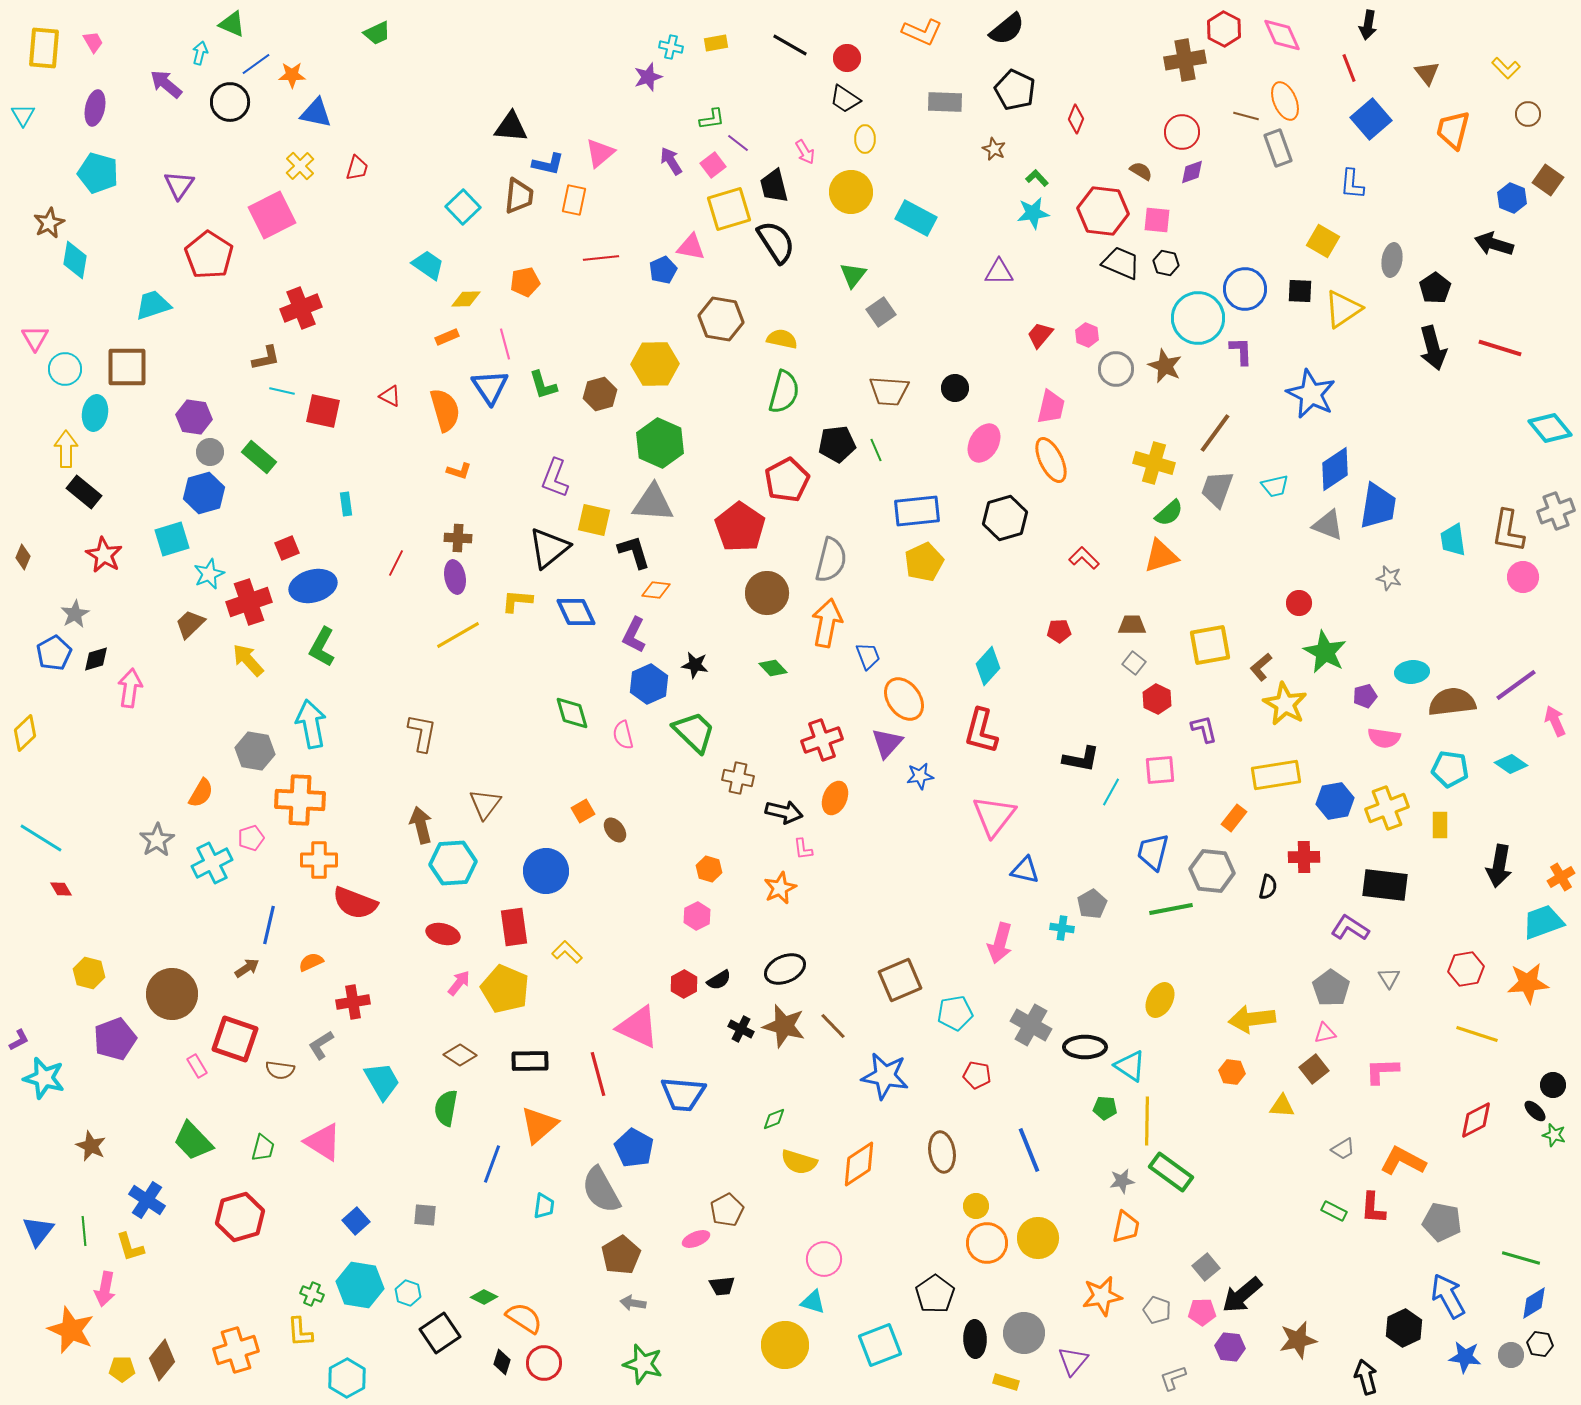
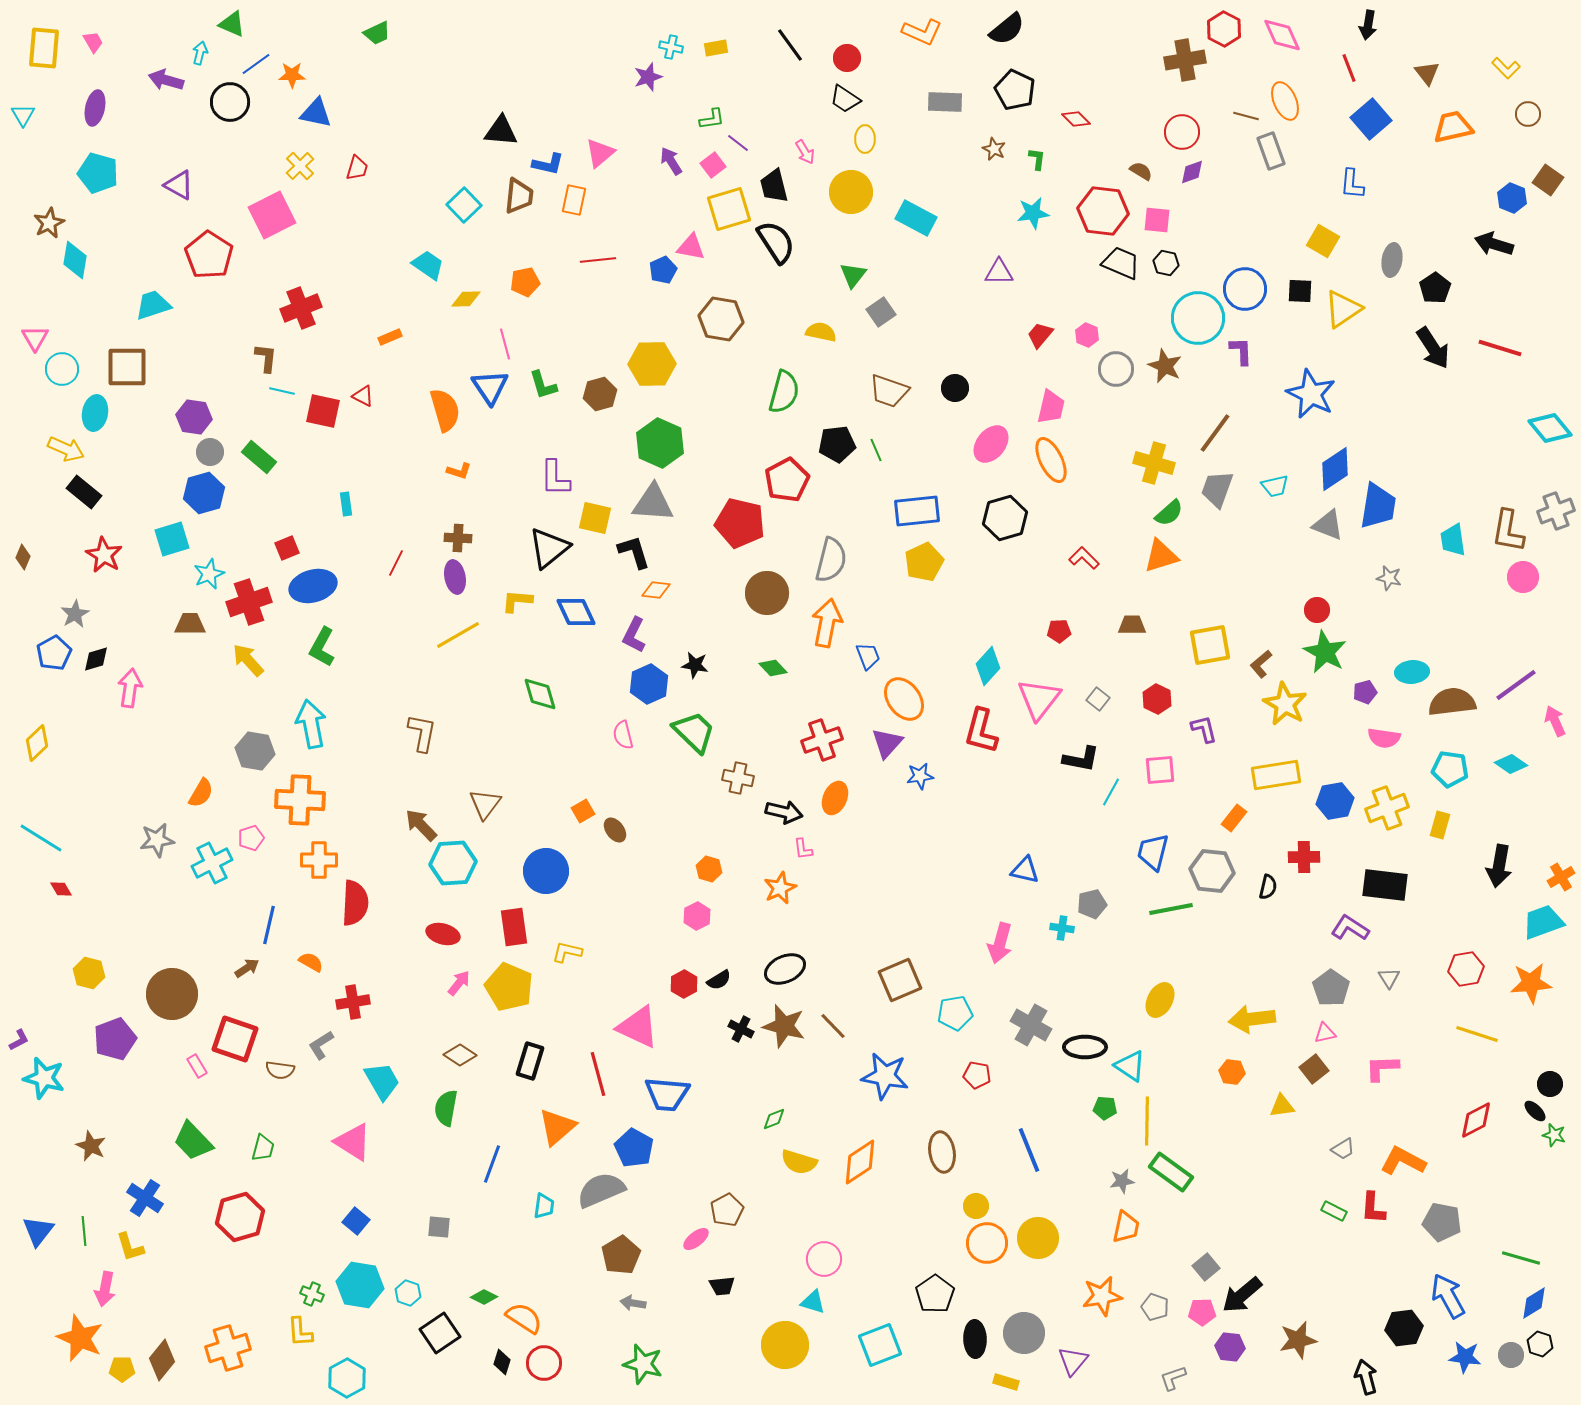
yellow rectangle at (716, 43): moved 5 px down
black line at (790, 45): rotated 24 degrees clockwise
purple arrow at (166, 84): moved 4 px up; rotated 24 degrees counterclockwise
red diamond at (1076, 119): rotated 68 degrees counterclockwise
black triangle at (511, 127): moved 10 px left, 4 px down
orange trapezoid at (1453, 130): moved 3 px up; rotated 63 degrees clockwise
gray rectangle at (1278, 148): moved 7 px left, 3 px down
green L-shape at (1037, 178): moved 19 px up; rotated 50 degrees clockwise
purple triangle at (179, 185): rotated 36 degrees counterclockwise
cyan square at (463, 207): moved 1 px right, 2 px up
red line at (601, 258): moved 3 px left, 2 px down
orange rectangle at (447, 337): moved 57 px left
yellow semicircle at (782, 339): moved 39 px right, 7 px up
black arrow at (1433, 348): rotated 18 degrees counterclockwise
brown L-shape at (266, 358): rotated 72 degrees counterclockwise
yellow hexagon at (655, 364): moved 3 px left
cyan circle at (65, 369): moved 3 px left
brown trapezoid at (889, 391): rotated 15 degrees clockwise
red triangle at (390, 396): moved 27 px left
pink ellipse at (984, 443): moved 7 px right, 1 px down; rotated 9 degrees clockwise
yellow arrow at (66, 449): rotated 114 degrees clockwise
purple L-shape at (555, 478): rotated 21 degrees counterclockwise
yellow square at (594, 520): moved 1 px right, 2 px up
red pentagon at (740, 527): moved 4 px up; rotated 21 degrees counterclockwise
red circle at (1299, 603): moved 18 px right, 7 px down
brown trapezoid at (190, 624): rotated 44 degrees clockwise
gray square at (1134, 663): moved 36 px left, 36 px down
brown L-shape at (1261, 667): moved 3 px up
purple pentagon at (1365, 696): moved 4 px up
green diamond at (572, 713): moved 32 px left, 19 px up
yellow diamond at (25, 733): moved 12 px right, 10 px down
pink triangle at (994, 816): moved 45 px right, 117 px up
brown arrow at (421, 825): rotated 30 degrees counterclockwise
yellow rectangle at (1440, 825): rotated 16 degrees clockwise
gray star at (157, 840): rotated 24 degrees clockwise
red semicircle at (355, 903): rotated 108 degrees counterclockwise
gray pentagon at (1092, 904): rotated 16 degrees clockwise
yellow L-shape at (567, 952): rotated 32 degrees counterclockwise
orange semicircle at (311, 962): rotated 55 degrees clockwise
orange star at (1528, 983): moved 3 px right
yellow pentagon at (505, 989): moved 4 px right, 2 px up
black rectangle at (530, 1061): rotated 72 degrees counterclockwise
pink L-shape at (1382, 1071): moved 3 px up
black circle at (1553, 1085): moved 3 px left, 1 px up
blue trapezoid at (683, 1094): moved 16 px left
yellow triangle at (1282, 1106): rotated 12 degrees counterclockwise
orange triangle at (539, 1125): moved 18 px right, 2 px down
pink triangle at (323, 1142): moved 30 px right
orange diamond at (859, 1164): moved 1 px right, 2 px up
gray semicircle at (601, 1190): rotated 96 degrees clockwise
blue cross at (147, 1200): moved 2 px left, 2 px up
gray square at (425, 1215): moved 14 px right, 12 px down
blue square at (356, 1221): rotated 8 degrees counterclockwise
pink ellipse at (696, 1239): rotated 16 degrees counterclockwise
gray pentagon at (1157, 1310): moved 2 px left, 3 px up
black hexagon at (1404, 1328): rotated 18 degrees clockwise
orange star at (71, 1330): moved 9 px right, 8 px down
black hexagon at (1540, 1344): rotated 10 degrees clockwise
orange cross at (236, 1350): moved 8 px left, 2 px up
